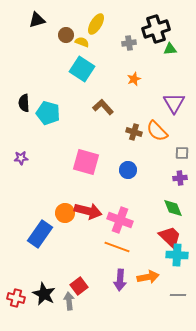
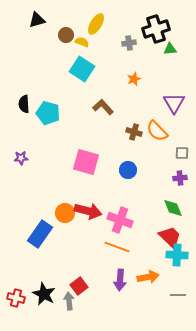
black semicircle: moved 1 px down
